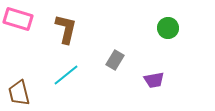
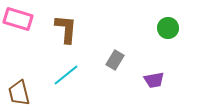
brown L-shape: rotated 8 degrees counterclockwise
